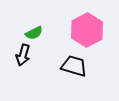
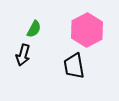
green semicircle: moved 4 px up; rotated 36 degrees counterclockwise
black trapezoid: rotated 116 degrees counterclockwise
